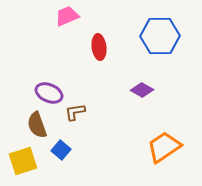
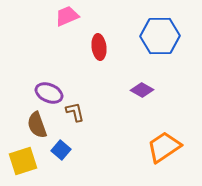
brown L-shape: rotated 85 degrees clockwise
